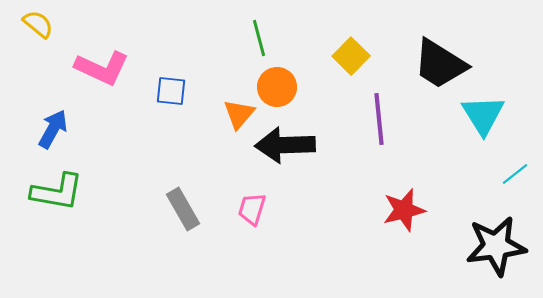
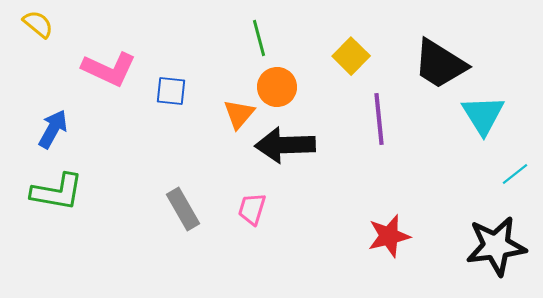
pink L-shape: moved 7 px right, 1 px down
red star: moved 15 px left, 26 px down
